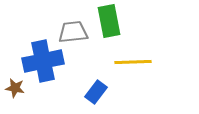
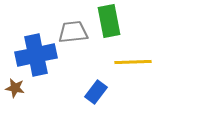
blue cross: moved 7 px left, 6 px up
